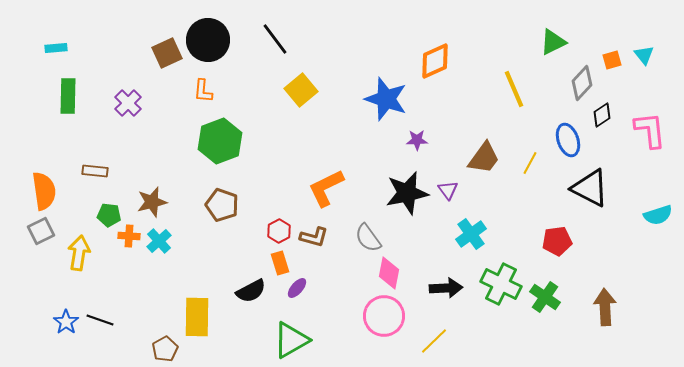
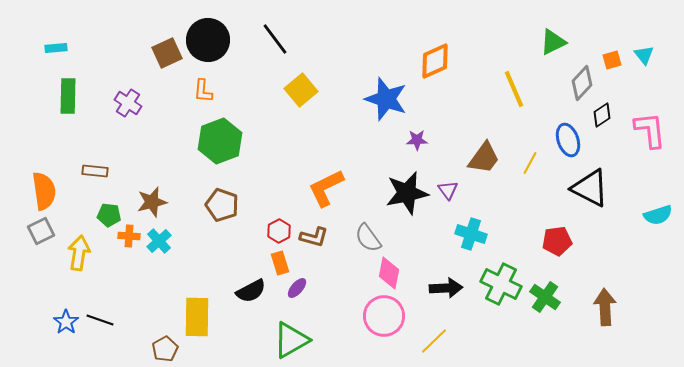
purple cross at (128, 103): rotated 12 degrees counterclockwise
cyan cross at (471, 234): rotated 36 degrees counterclockwise
